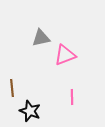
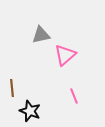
gray triangle: moved 3 px up
pink triangle: rotated 20 degrees counterclockwise
pink line: moved 2 px right, 1 px up; rotated 21 degrees counterclockwise
